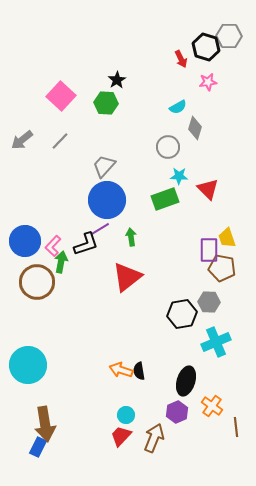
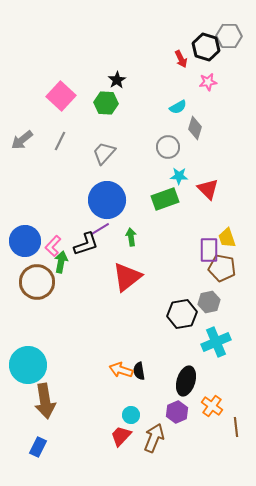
gray line at (60, 141): rotated 18 degrees counterclockwise
gray trapezoid at (104, 166): moved 13 px up
gray hexagon at (209, 302): rotated 15 degrees counterclockwise
cyan circle at (126, 415): moved 5 px right
brown arrow at (45, 424): moved 23 px up
